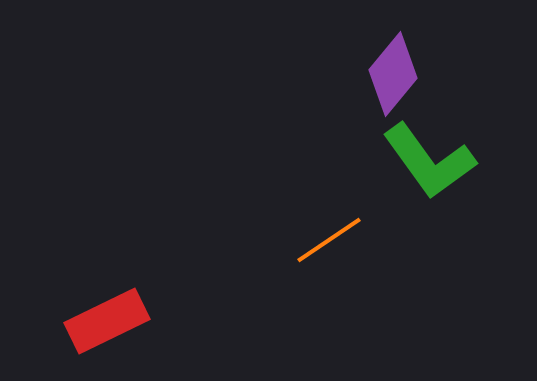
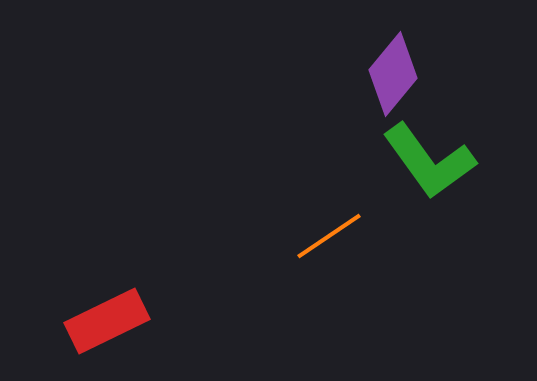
orange line: moved 4 px up
